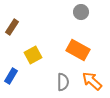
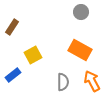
orange rectangle: moved 2 px right
blue rectangle: moved 2 px right, 1 px up; rotated 21 degrees clockwise
orange arrow: rotated 20 degrees clockwise
